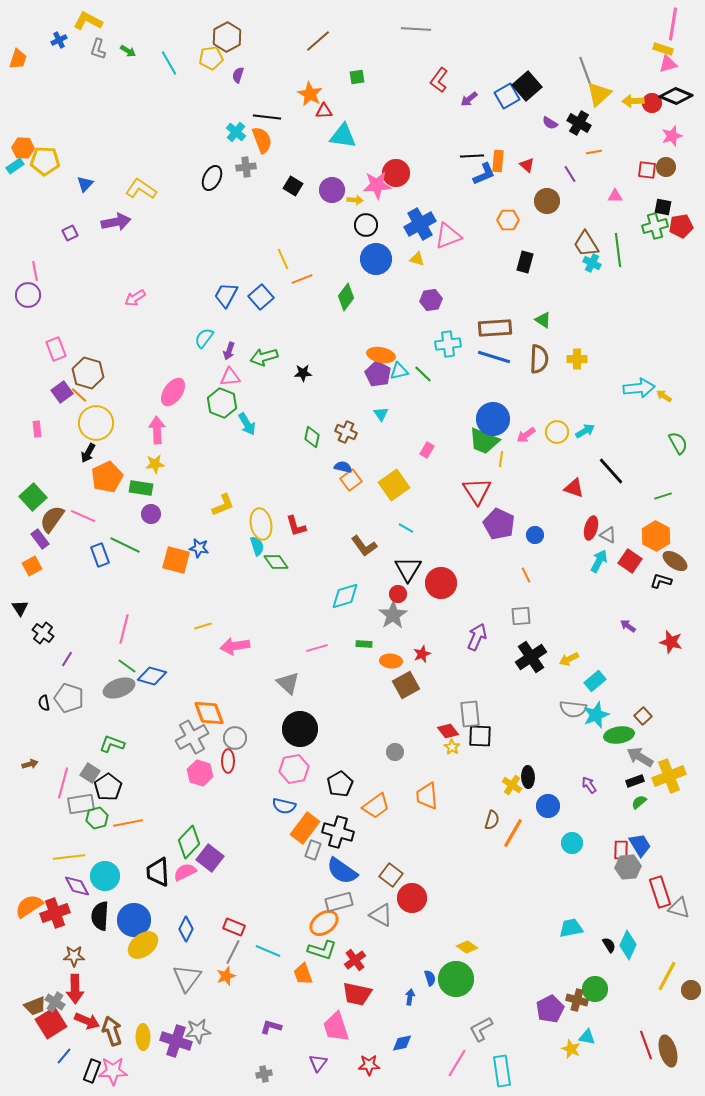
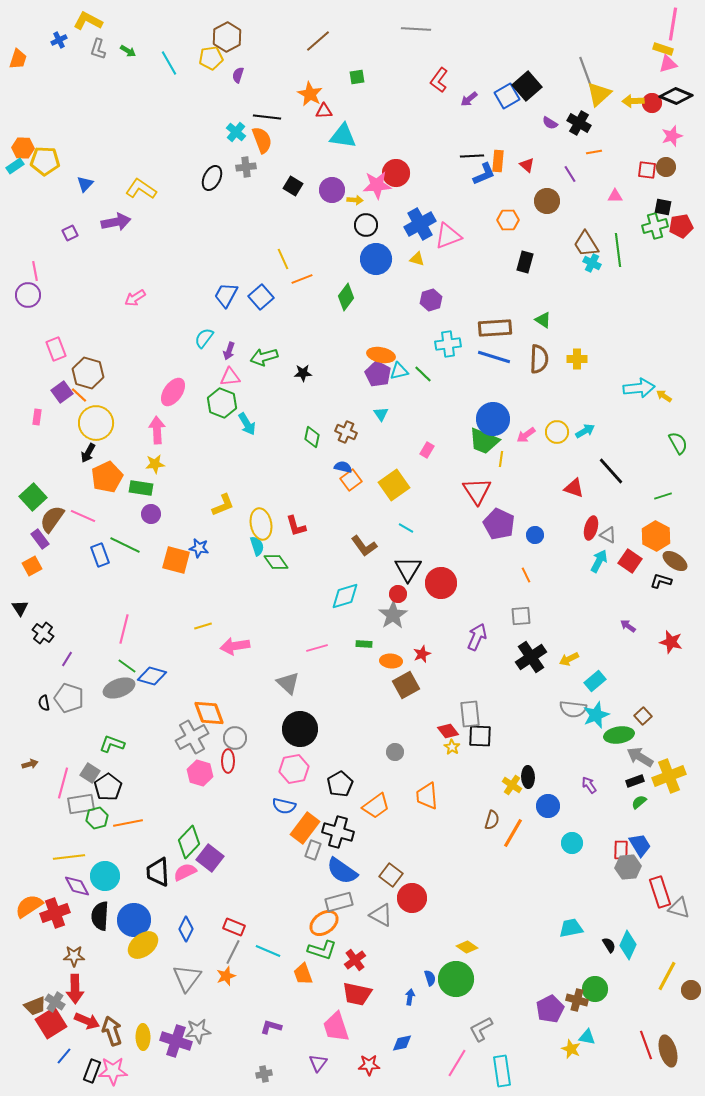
purple hexagon at (431, 300): rotated 10 degrees counterclockwise
pink rectangle at (37, 429): moved 12 px up; rotated 14 degrees clockwise
